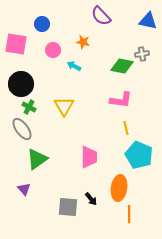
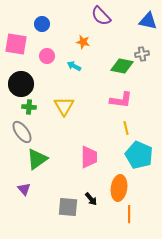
pink circle: moved 6 px left, 6 px down
green cross: rotated 24 degrees counterclockwise
gray ellipse: moved 3 px down
